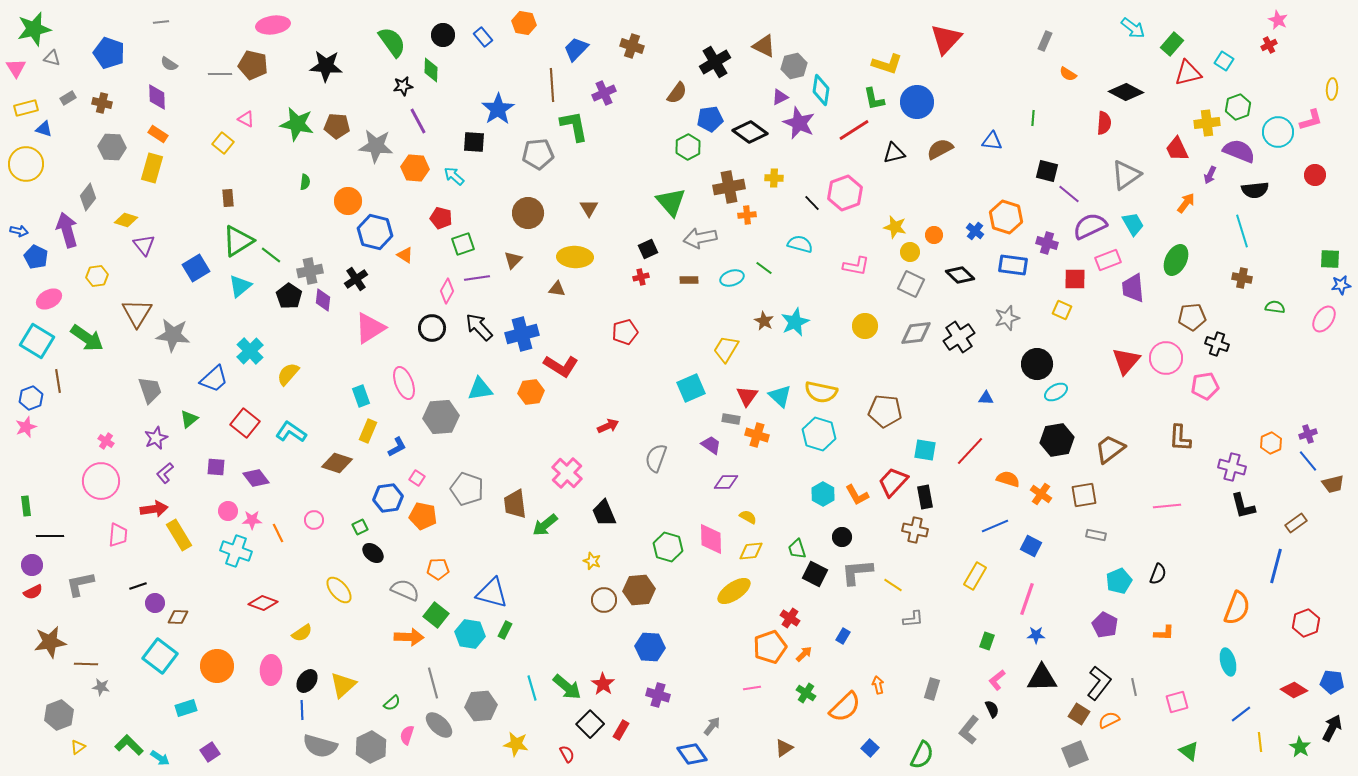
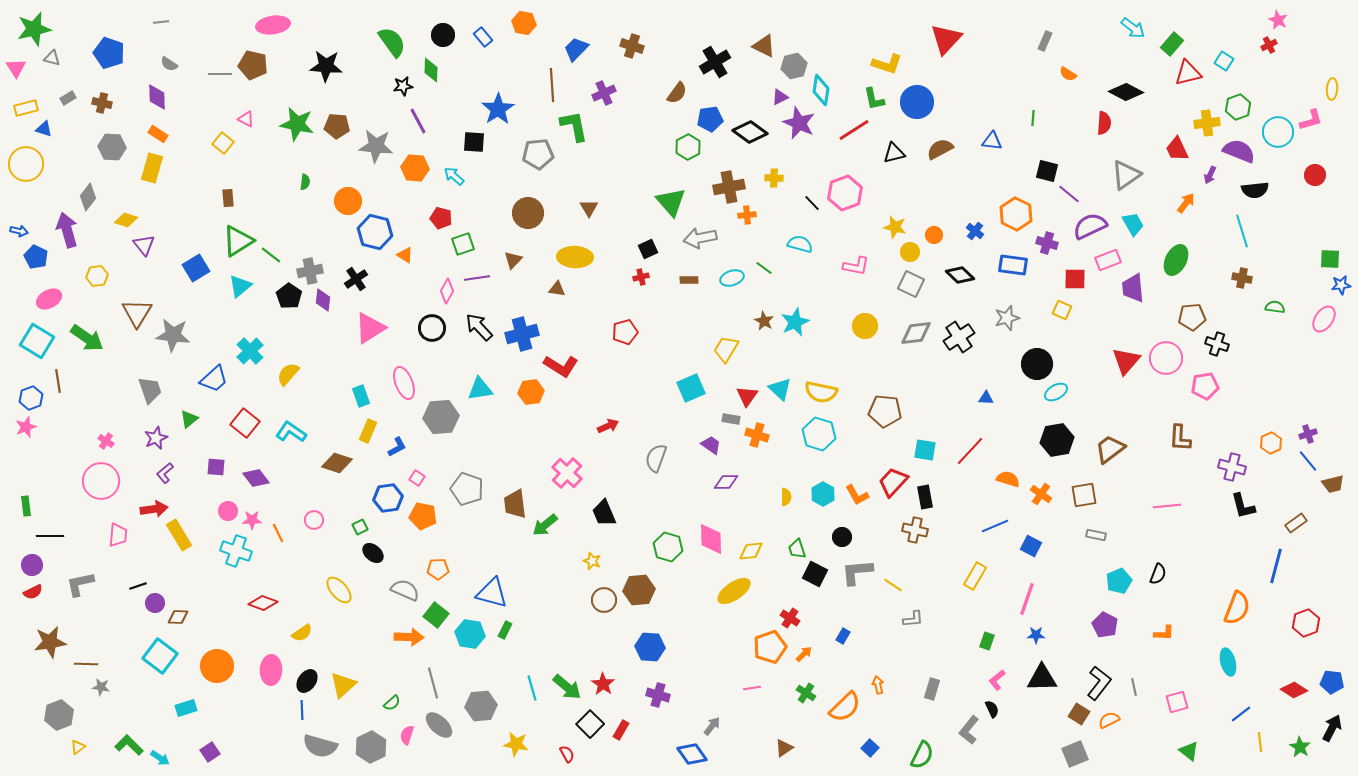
orange hexagon at (1006, 217): moved 10 px right, 3 px up; rotated 8 degrees clockwise
cyan triangle at (780, 396): moved 7 px up
yellow semicircle at (748, 517): moved 38 px right, 20 px up; rotated 60 degrees clockwise
